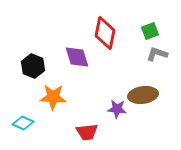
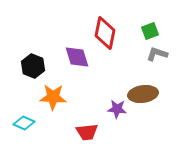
brown ellipse: moved 1 px up
cyan diamond: moved 1 px right
